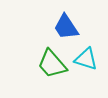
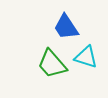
cyan triangle: moved 2 px up
